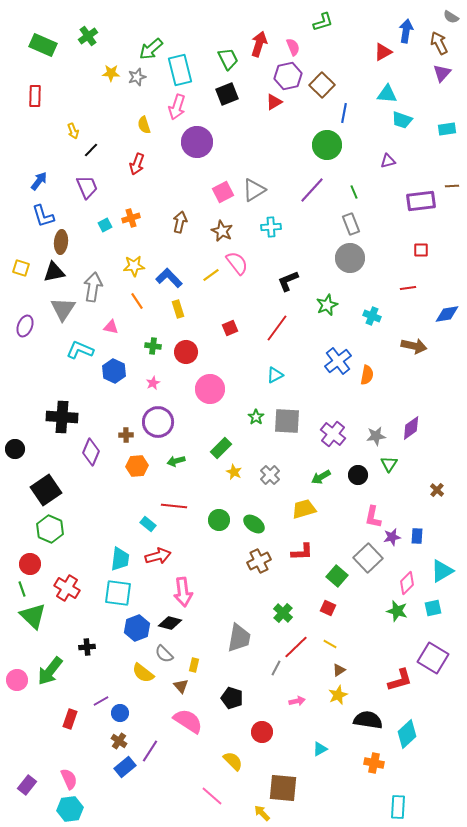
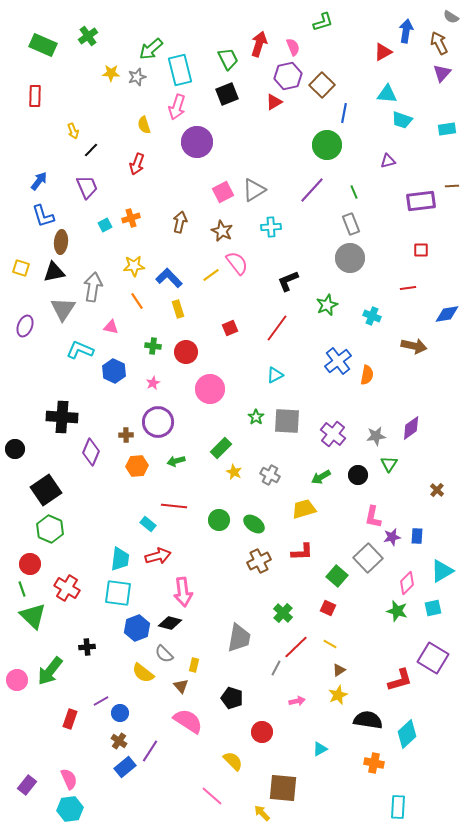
gray cross at (270, 475): rotated 18 degrees counterclockwise
